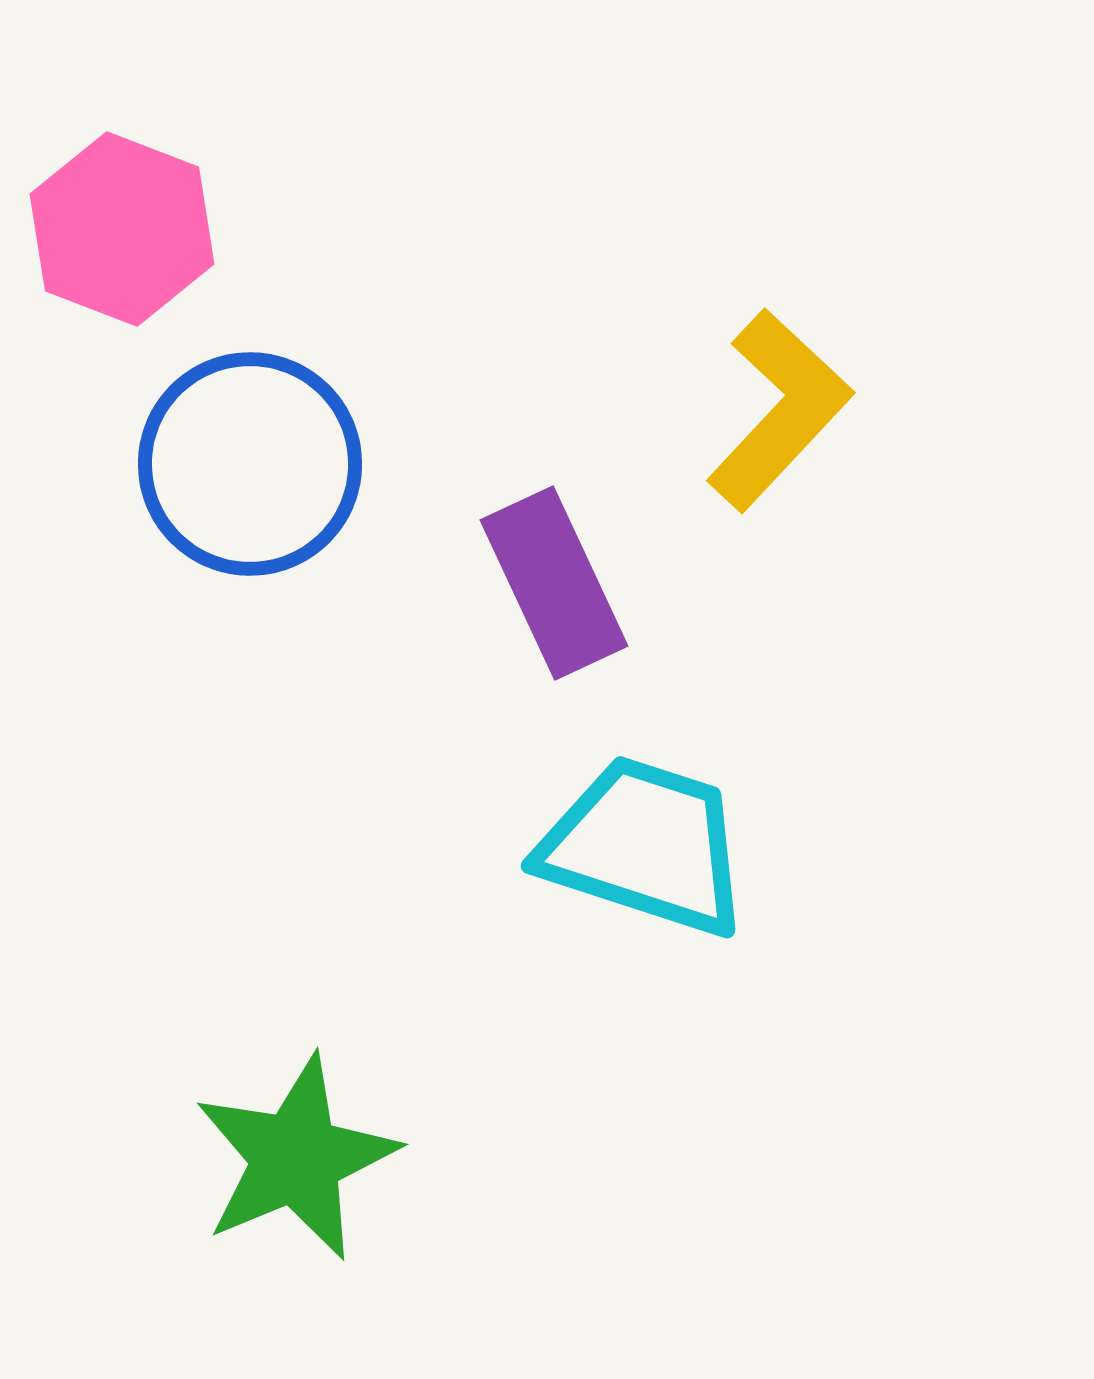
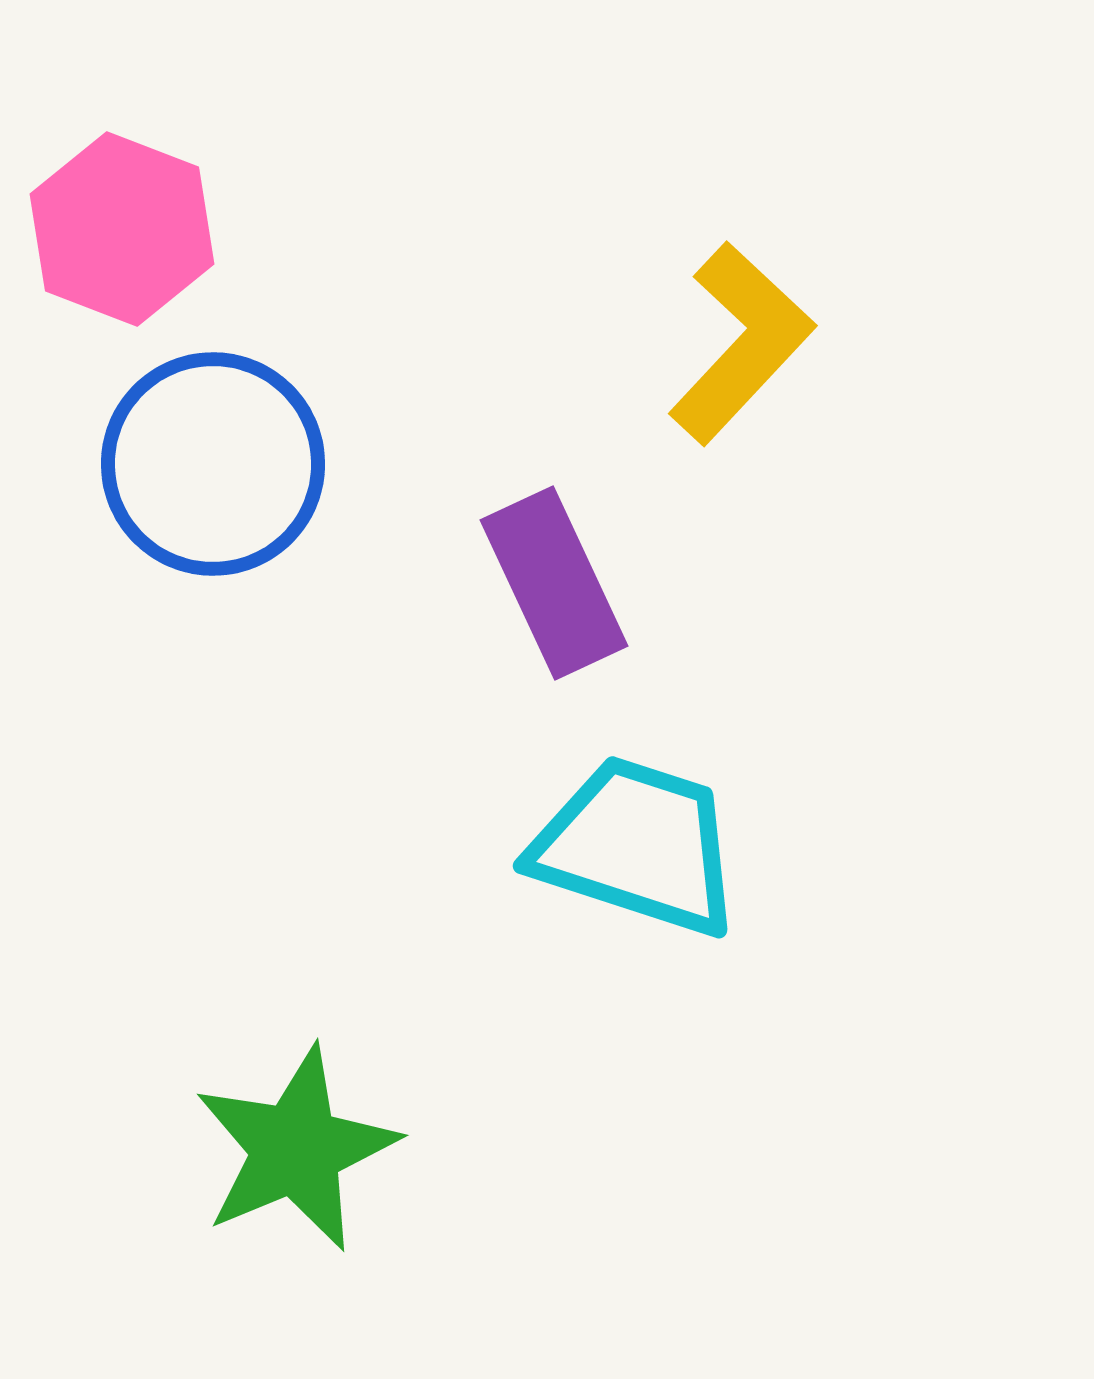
yellow L-shape: moved 38 px left, 67 px up
blue circle: moved 37 px left
cyan trapezoid: moved 8 px left
green star: moved 9 px up
